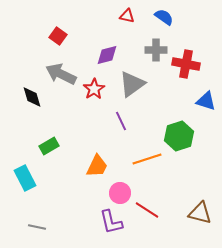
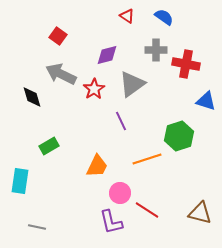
red triangle: rotated 21 degrees clockwise
cyan rectangle: moved 5 px left, 3 px down; rotated 35 degrees clockwise
